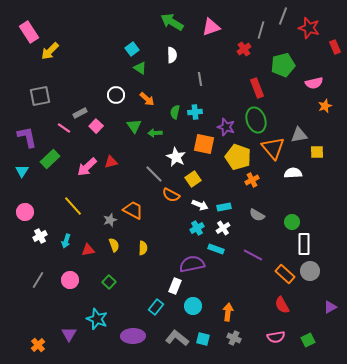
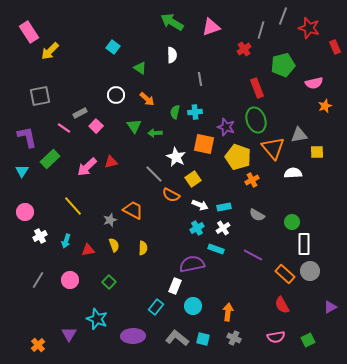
cyan square at (132, 49): moved 19 px left, 2 px up; rotated 16 degrees counterclockwise
